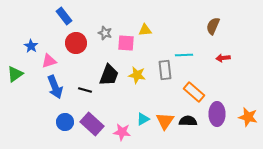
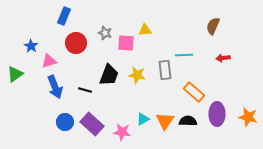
blue rectangle: rotated 60 degrees clockwise
